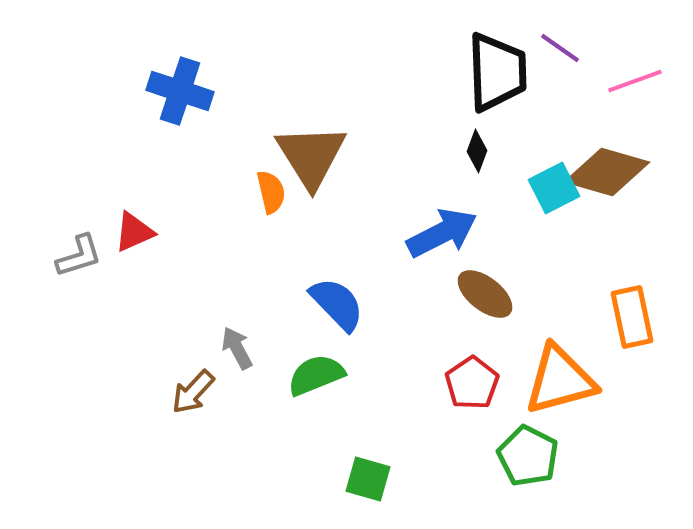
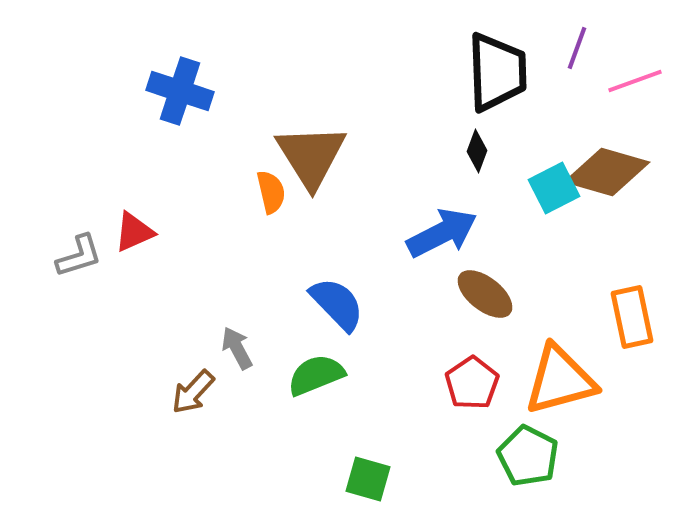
purple line: moved 17 px right; rotated 75 degrees clockwise
